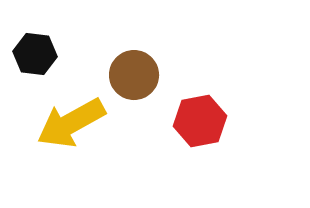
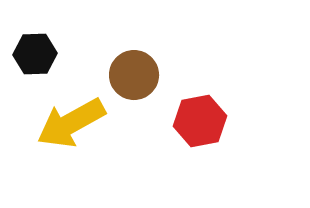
black hexagon: rotated 9 degrees counterclockwise
